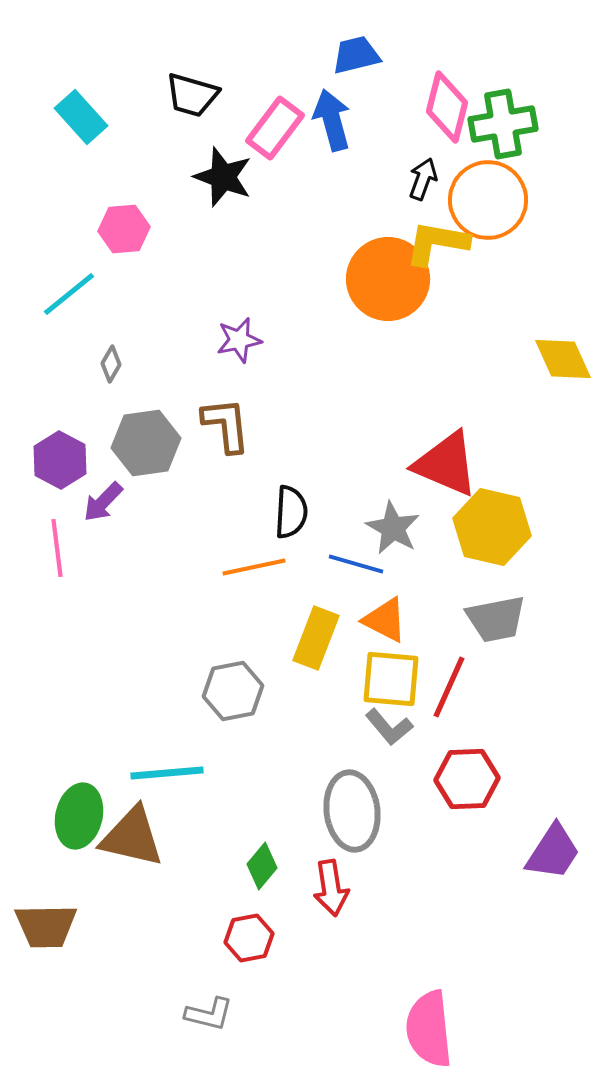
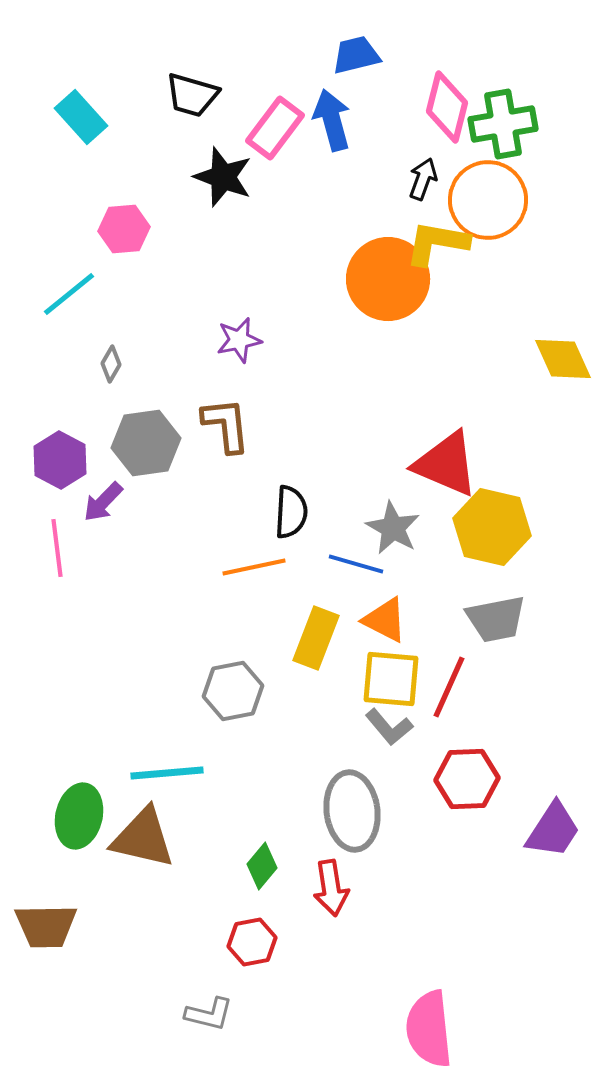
brown triangle at (132, 837): moved 11 px right, 1 px down
purple trapezoid at (553, 852): moved 22 px up
red hexagon at (249, 938): moved 3 px right, 4 px down
